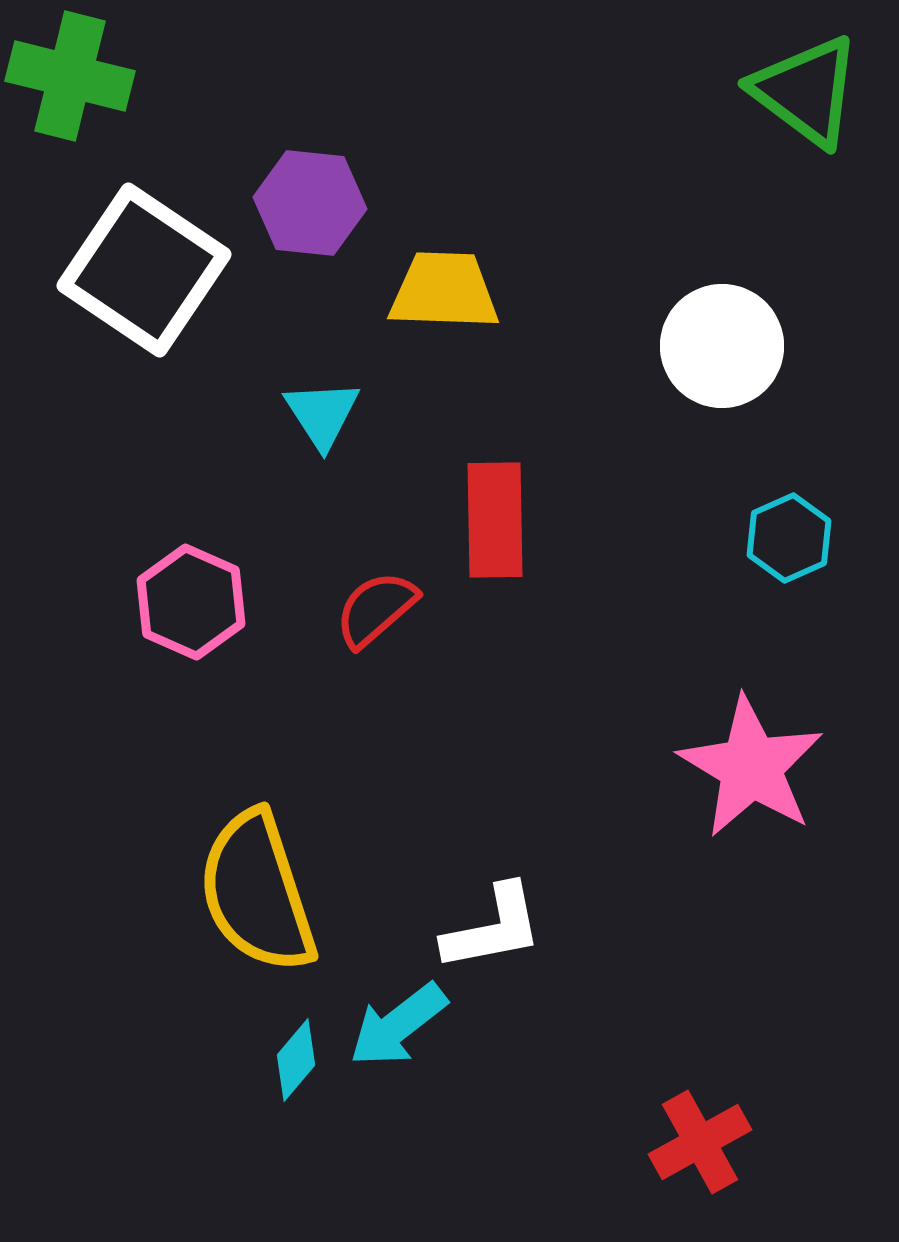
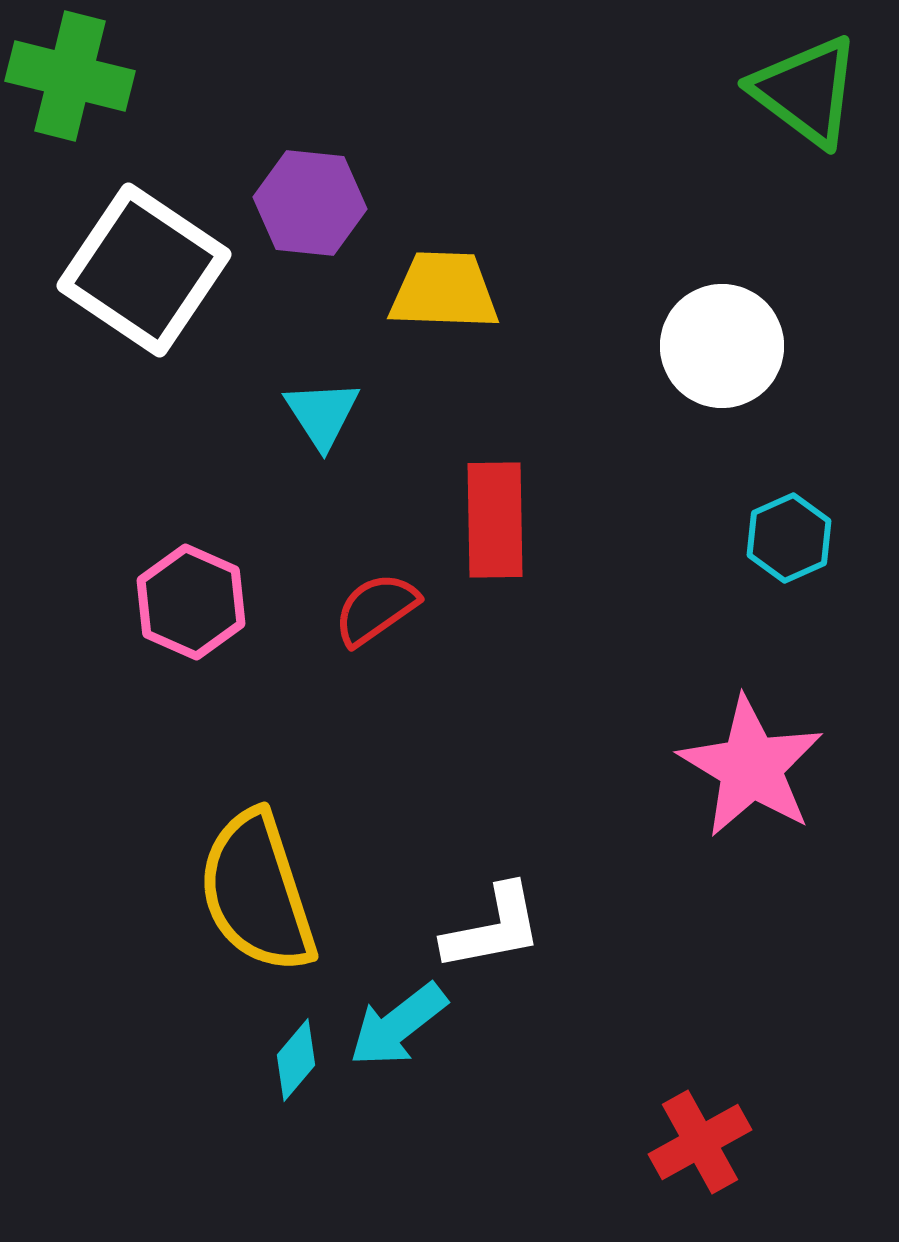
red semicircle: rotated 6 degrees clockwise
